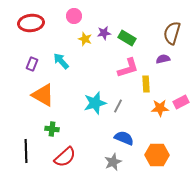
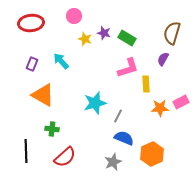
purple star: rotated 24 degrees clockwise
purple semicircle: rotated 48 degrees counterclockwise
gray line: moved 10 px down
orange hexagon: moved 5 px left, 1 px up; rotated 25 degrees counterclockwise
